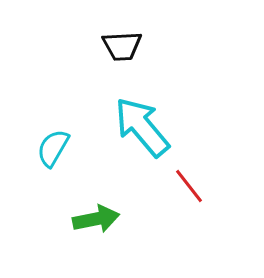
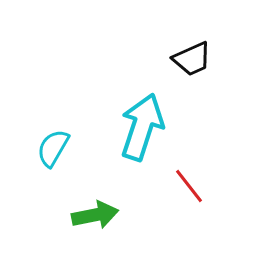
black trapezoid: moved 70 px right, 13 px down; rotated 21 degrees counterclockwise
cyan arrow: rotated 58 degrees clockwise
green arrow: moved 1 px left, 4 px up
